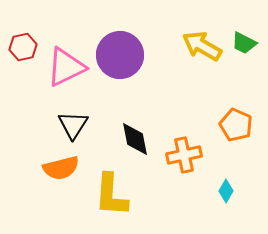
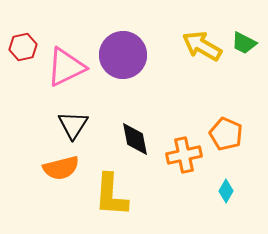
purple circle: moved 3 px right
orange pentagon: moved 10 px left, 9 px down
